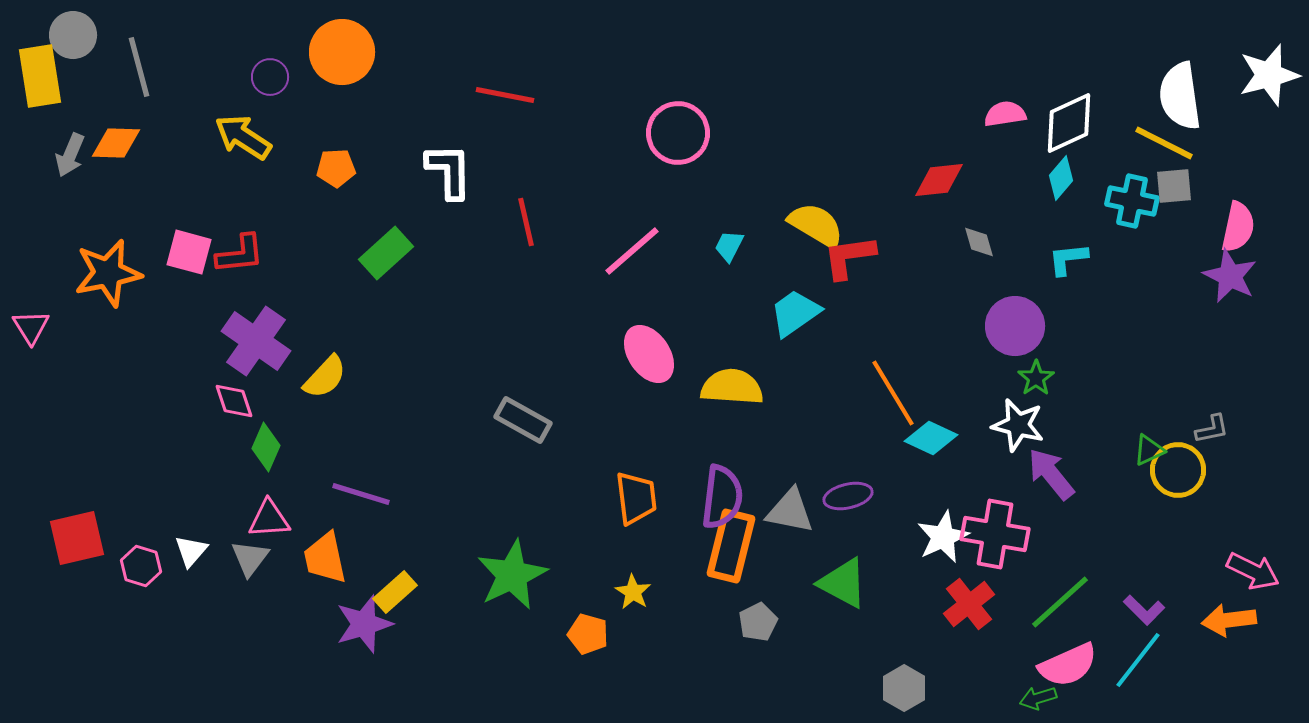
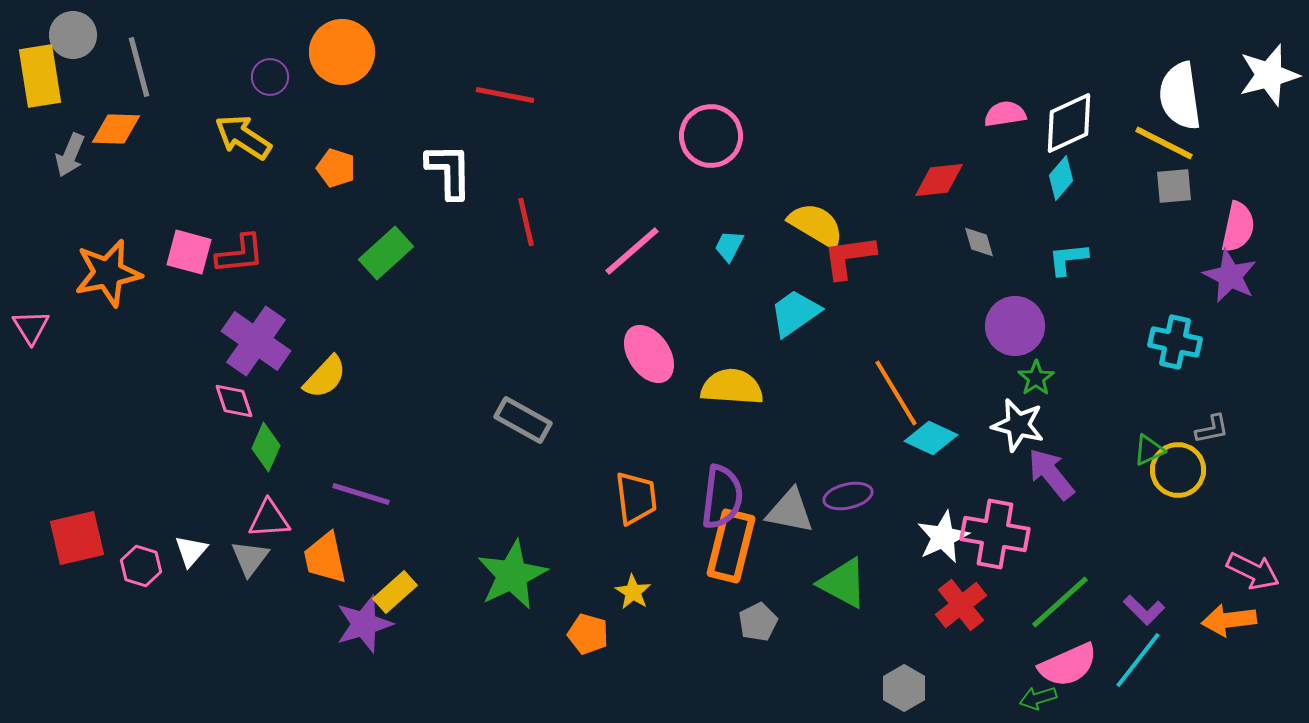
pink circle at (678, 133): moved 33 px right, 3 px down
orange diamond at (116, 143): moved 14 px up
orange pentagon at (336, 168): rotated 21 degrees clockwise
cyan cross at (1132, 201): moved 43 px right, 141 px down
orange line at (893, 393): moved 3 px right
red cross at (969, 604): moved 8 px left, 1 px down
